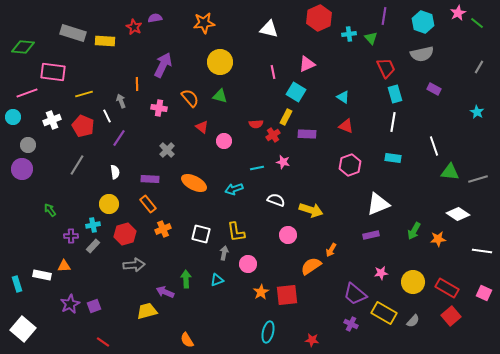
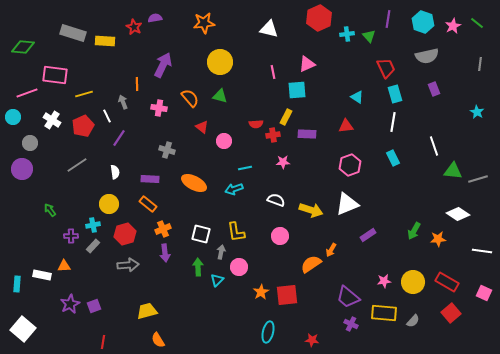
pink star at (458, 13): moved 5 px left, 13 px down
purple line at (384, 16): moved 4 px right, 3 px down
cyan cross at (349, 34): moved 2 px left
green triangle at (371, 38): moved 2 px left, 2 px up
gray semicircle at (422, 54): moved 5 px right, 2 px down
gray line at (479, 67): moved 1 px right, 3 px up; rotated 24 degrees counterclockwise
pink rectangle at (53, 72): moved 2 px right, 3 px down
purple rectangle at (434, 89): rotated 40 degrees clockwise
cyan square at (296, 92): moved 1 px right, 2 px up; rotated 36 degrees counterclockwise
cyan triangle at (343, 97): moved 14 px right
gray arrow at (121, 101): moved 2 px right, 1 px down
white cross at (52, 120): rotated 36 degrees counterclockwise
red pentagon at (83, 126): rotated 25 degrees clockwise
red triangle at (346, 126): rotated 28 degrees counterclockwise
red cross at (273, 135): rotated 24 degrees clockwise
gray circle at (28, 145): moved 2 px right, 2 px up
gray cross at (167, 150): rotated 28 degrees counterclockwise
cyan rectangle at (393, 158): rotated 56 degrees clockwise
pink star at (283, 162): rotated 16 degrees counterclockwise
gray line at (77, 165): rotated 25 degrees clockwise
cyan line at (257, 168): moved 12 px left
green triangle at (450, 172): moved 3 px right, 1 px up
orange rectangle at (148, 204): rotated 12 degrees counterclockwise
white triangle at (378, 204): moved 31 px left
pink circle at (288, 235): moved 8 px left, 1 px down
purple rectangle at (371, 235): moved 3 px left; rotated 21 degrees counterclockwise
gray arrow at (224, 253): moved 3 px left, 1 px up
pink circle at (248, 264): moved 9 px left, 3 px down
gray arrow at (134, 265): moved 6 px left
orange semicircle at (311, 266): moved 2 px up
pink star at (381, 273): moved 3 px right, 8 px down
green arrow at (186, 279): moved 12 px right, 12 px up
cyan triangle at (217, 280): rotated 24 degrees counterclockwise
cyan rectangle at (17, 284): rotated 21 degrees clockwise
red rectangle at (447, 288): moved 6 px up
purple arrow at (165, 292): moved 39 px up; rotated 120 degrees counterclockwise
purple trapezoid at (355, 294): moved 7 px left, 3 px down
yellow rectangle at (384, 313): rotated 25 degrees counterclockwise
red square at (451, 316): moved 3 px up
orange semicircle at (187, 340): moved 29 px left
red line at (103, 342): rotated 64 degrees clockwise
